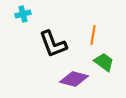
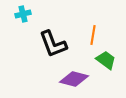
green trapezoid: moved 2 px right, 2 px up
